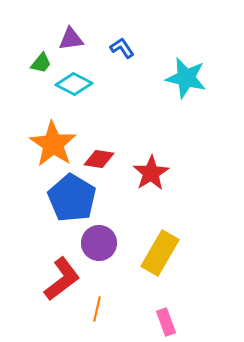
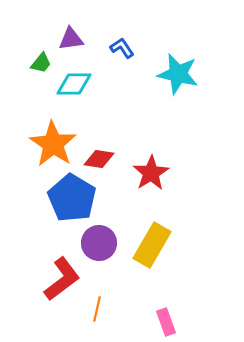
cyan star: moved 8 px left, 4 px up
cyan diamond: rotated 27 degrees counterclockwise
yellow rectangle: moved 8 px left, 8 px up
